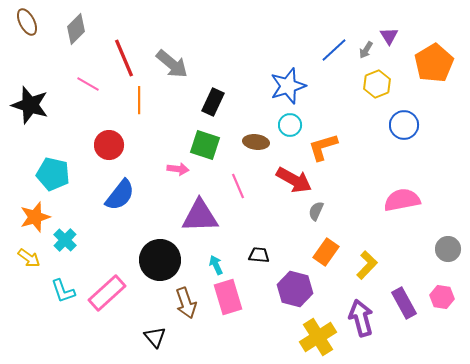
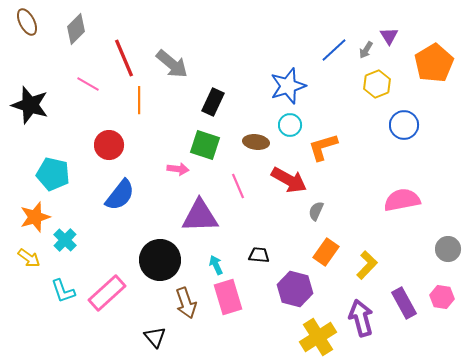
red arrow at (294, 180): moved 5 px left
